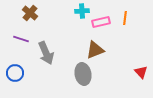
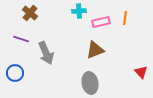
cyan cross: moved 3 px left
gray ellipse: moved 7 px right, 9 px down
